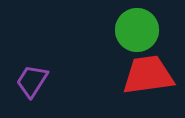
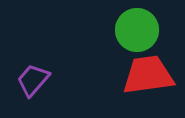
purple trapezoid: moved 1 px right, 1 px up; rotated 9 degrees clockwise
